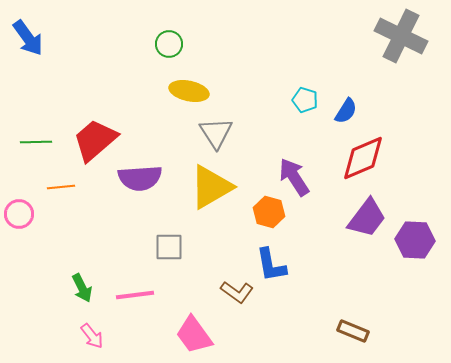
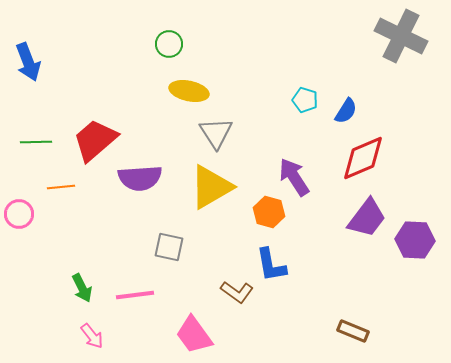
blue arrow: moved 24 px down; rotated 15 degrees clockwise
gray square: rotated 12 degrees clockwise
